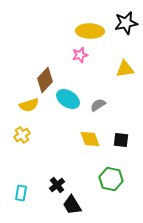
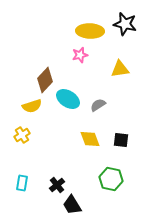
black star: moved 1 px left, 1 px down; rotated 25 degrees clockwise
yellow triangle: moved 5 px left
yellow semicircle: moved 3 px right, 1 px down
cyan rectangle: moved 1 px right, 10 px up
